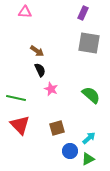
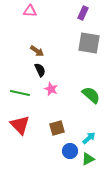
pink triangle: moved 5 px right, 1 px up
green line: moved 4 px right, 5 px up
